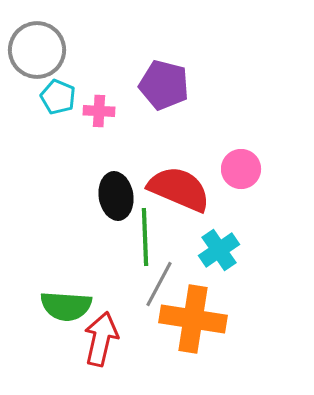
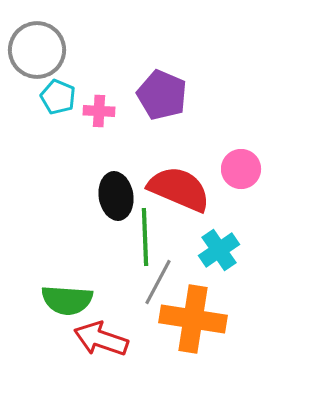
purple pentagon: moved 2 px left, 10 px down; rotated 9 degrees clockwise
gray line: moved 1 px left, 2 px up
green semicircle: moved 1 px right, 6 px up
red arrow: rotated 84 degrees counterclockwise
